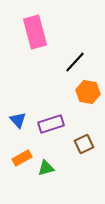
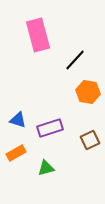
pink rectangle: moved 3 px right, 3 px down
black line: moved 2 px up
blue triangle: rotated 30 degrees counterclockwise
purple rectangle: moved 1 px left, 4 px down
brown square: moved 6 px right, 4 px up
orange rectangle: moved 6 px left, 5 px up
